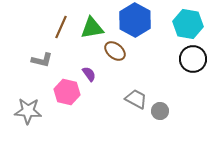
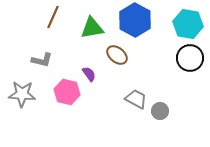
brown line: moved 8 px left, 10 px up
brown ellipse: moved 2 px right, 4 px down
black circle: moved 3 px left, 1 px up
gray star: moved 6 px left, 17 px up
